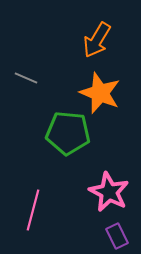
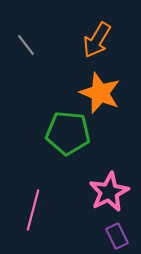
gray line: moved 33 px up; rotated 30 degrees clockwise
pink star: rotated 18 degrees clockwise
